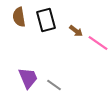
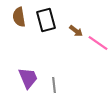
gray line: rotated 49 degrees clockwise
